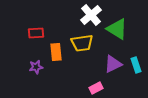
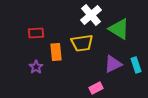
green triangle: moved 2 px right
purple star: rotated 24 degrees counterclockwise
